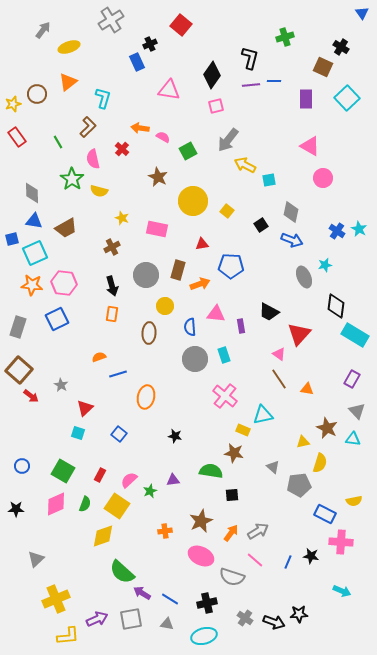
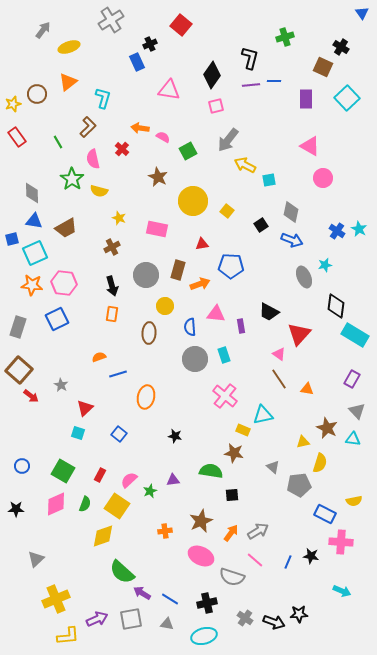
yellow star at (122, 218): moved 3 px left
